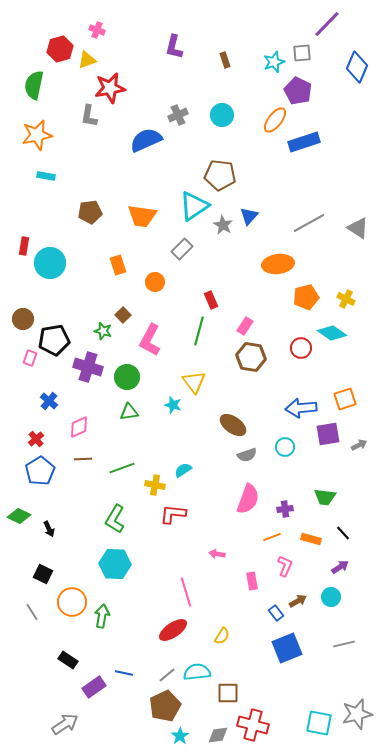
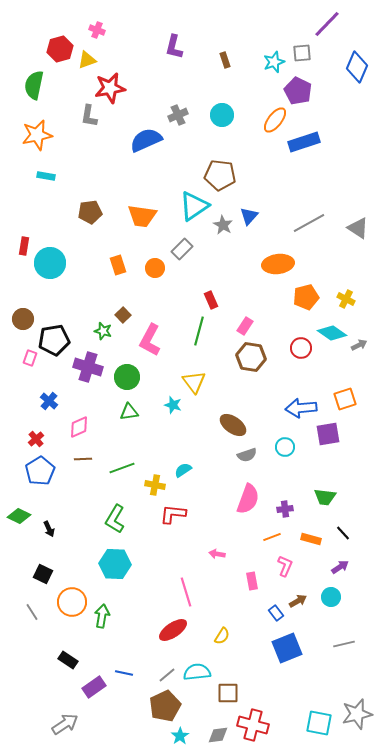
orange circle at (155, 282): moved 14 px up
gray arrow at (359, 445): moved 100 px up
